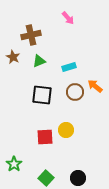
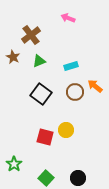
pink arrow: rotated 152 degrees clockwise
brown cross: rotated 24 degrees counterclockwise
cyan rectangle: moved 2 px right, 1 px up
black square: moved 1 px left, 1 px up; rotated 30 degrees clockwise
red square: rotated 18 degrees clockwise
